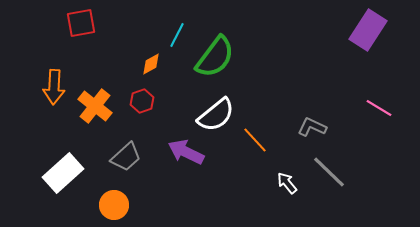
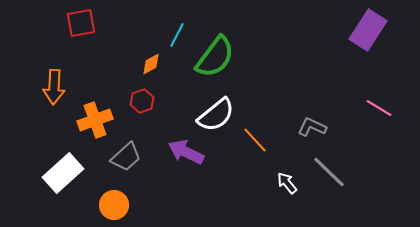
orange cross: moved 14 px down; rotated 32 degrees clockwise
